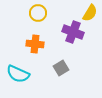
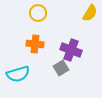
purple cross: moved 2 px left, 18 px down
cyan semicircle: rotated 40 degrees counterclockwise
